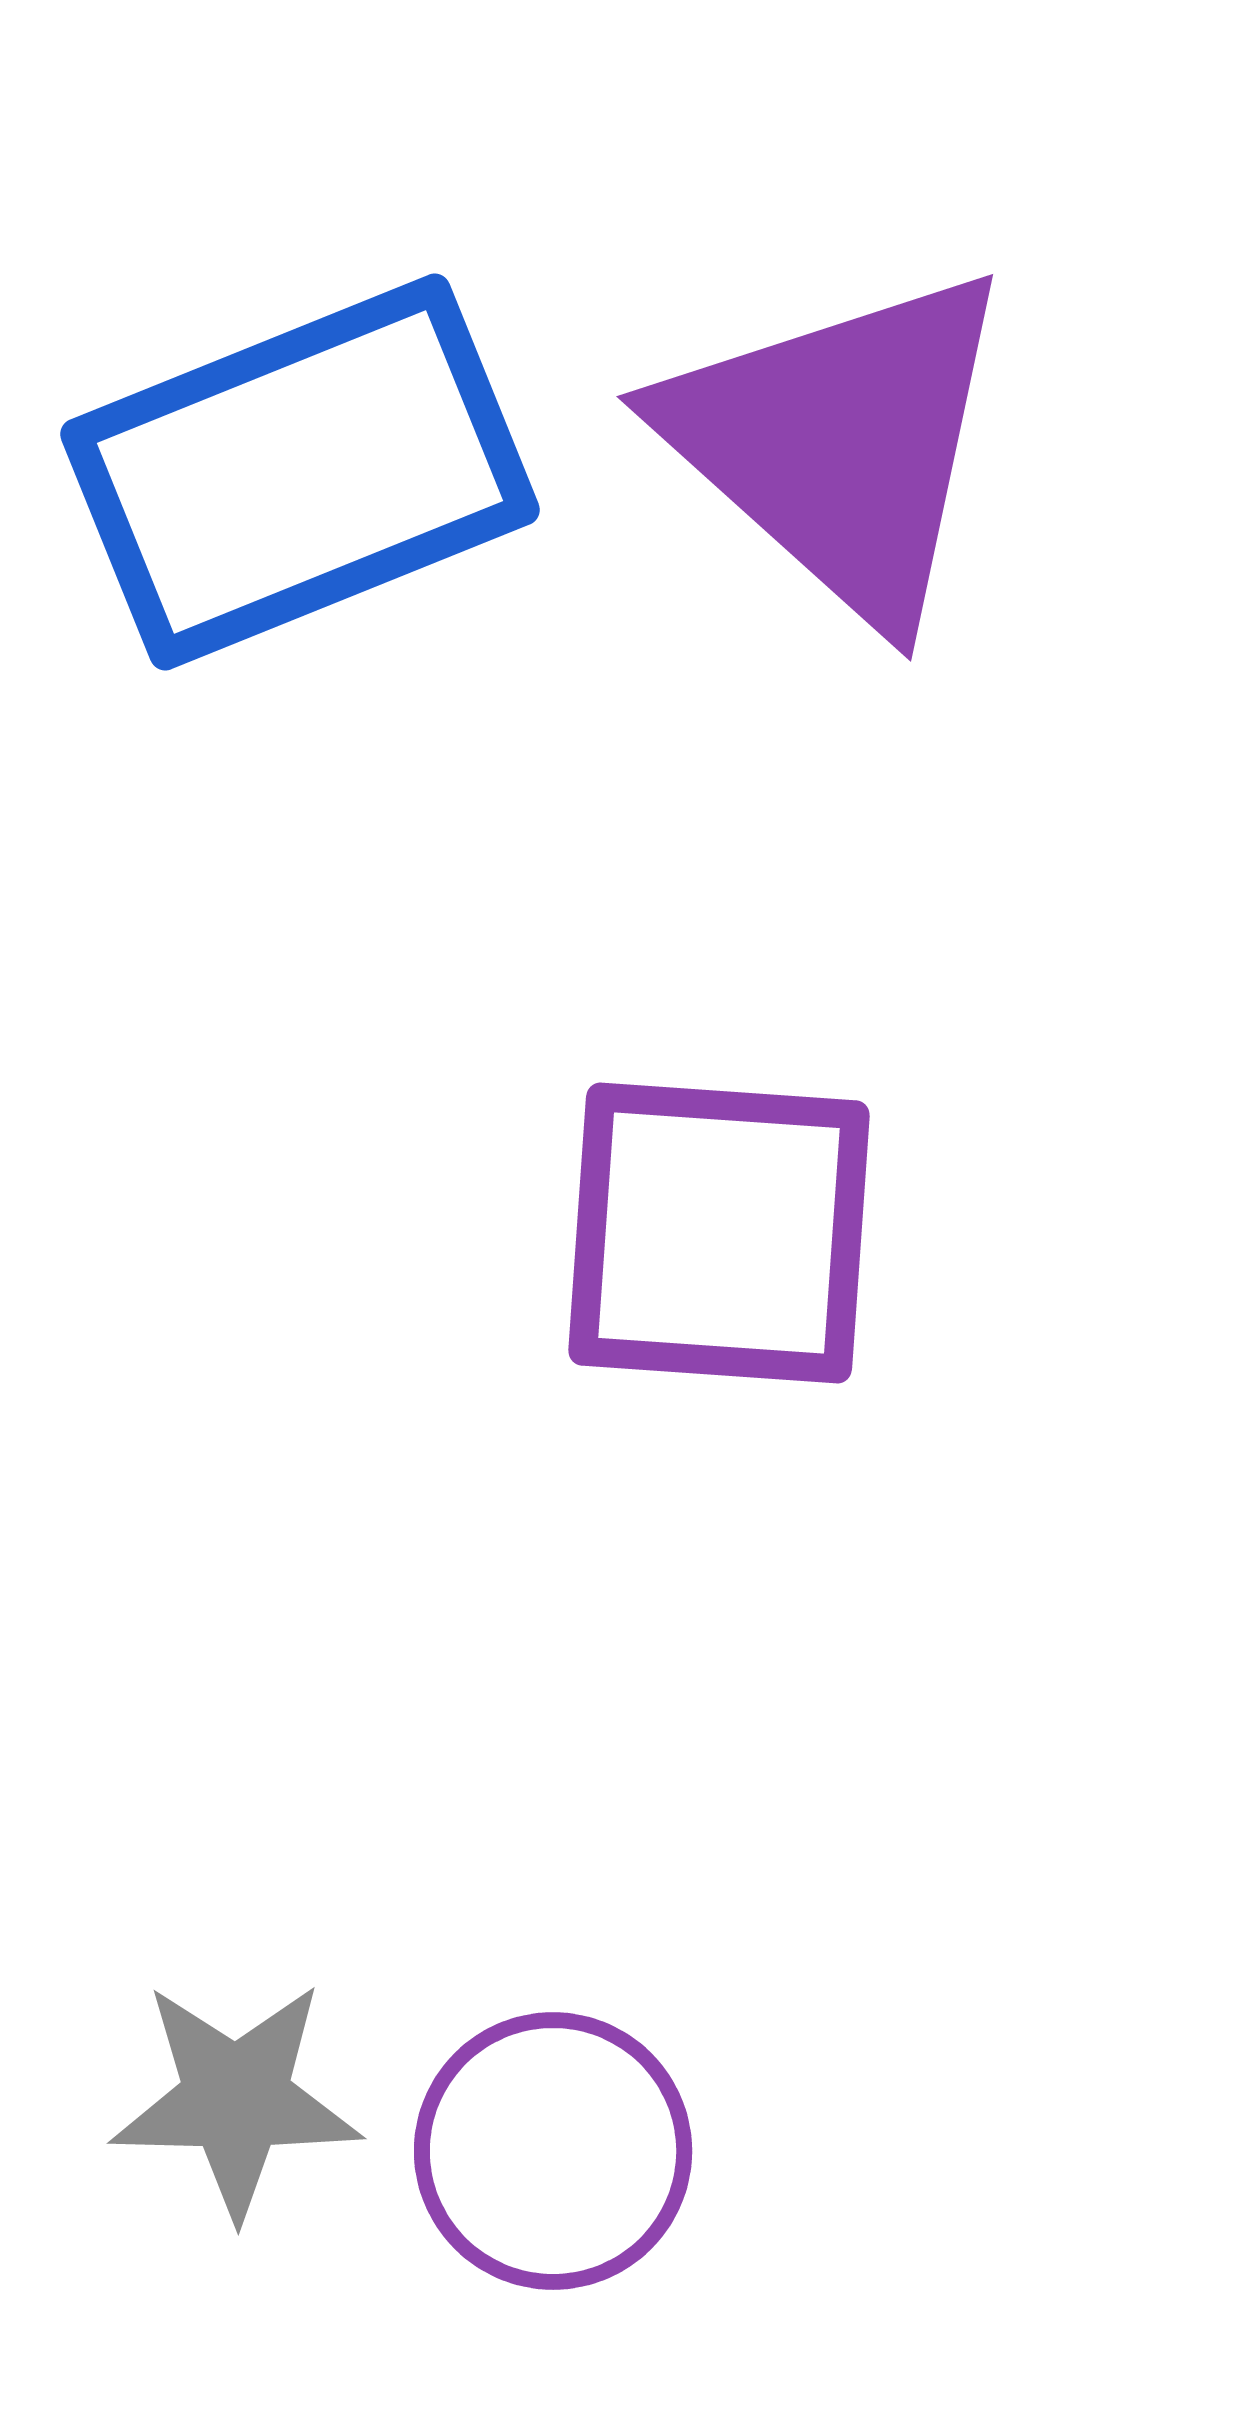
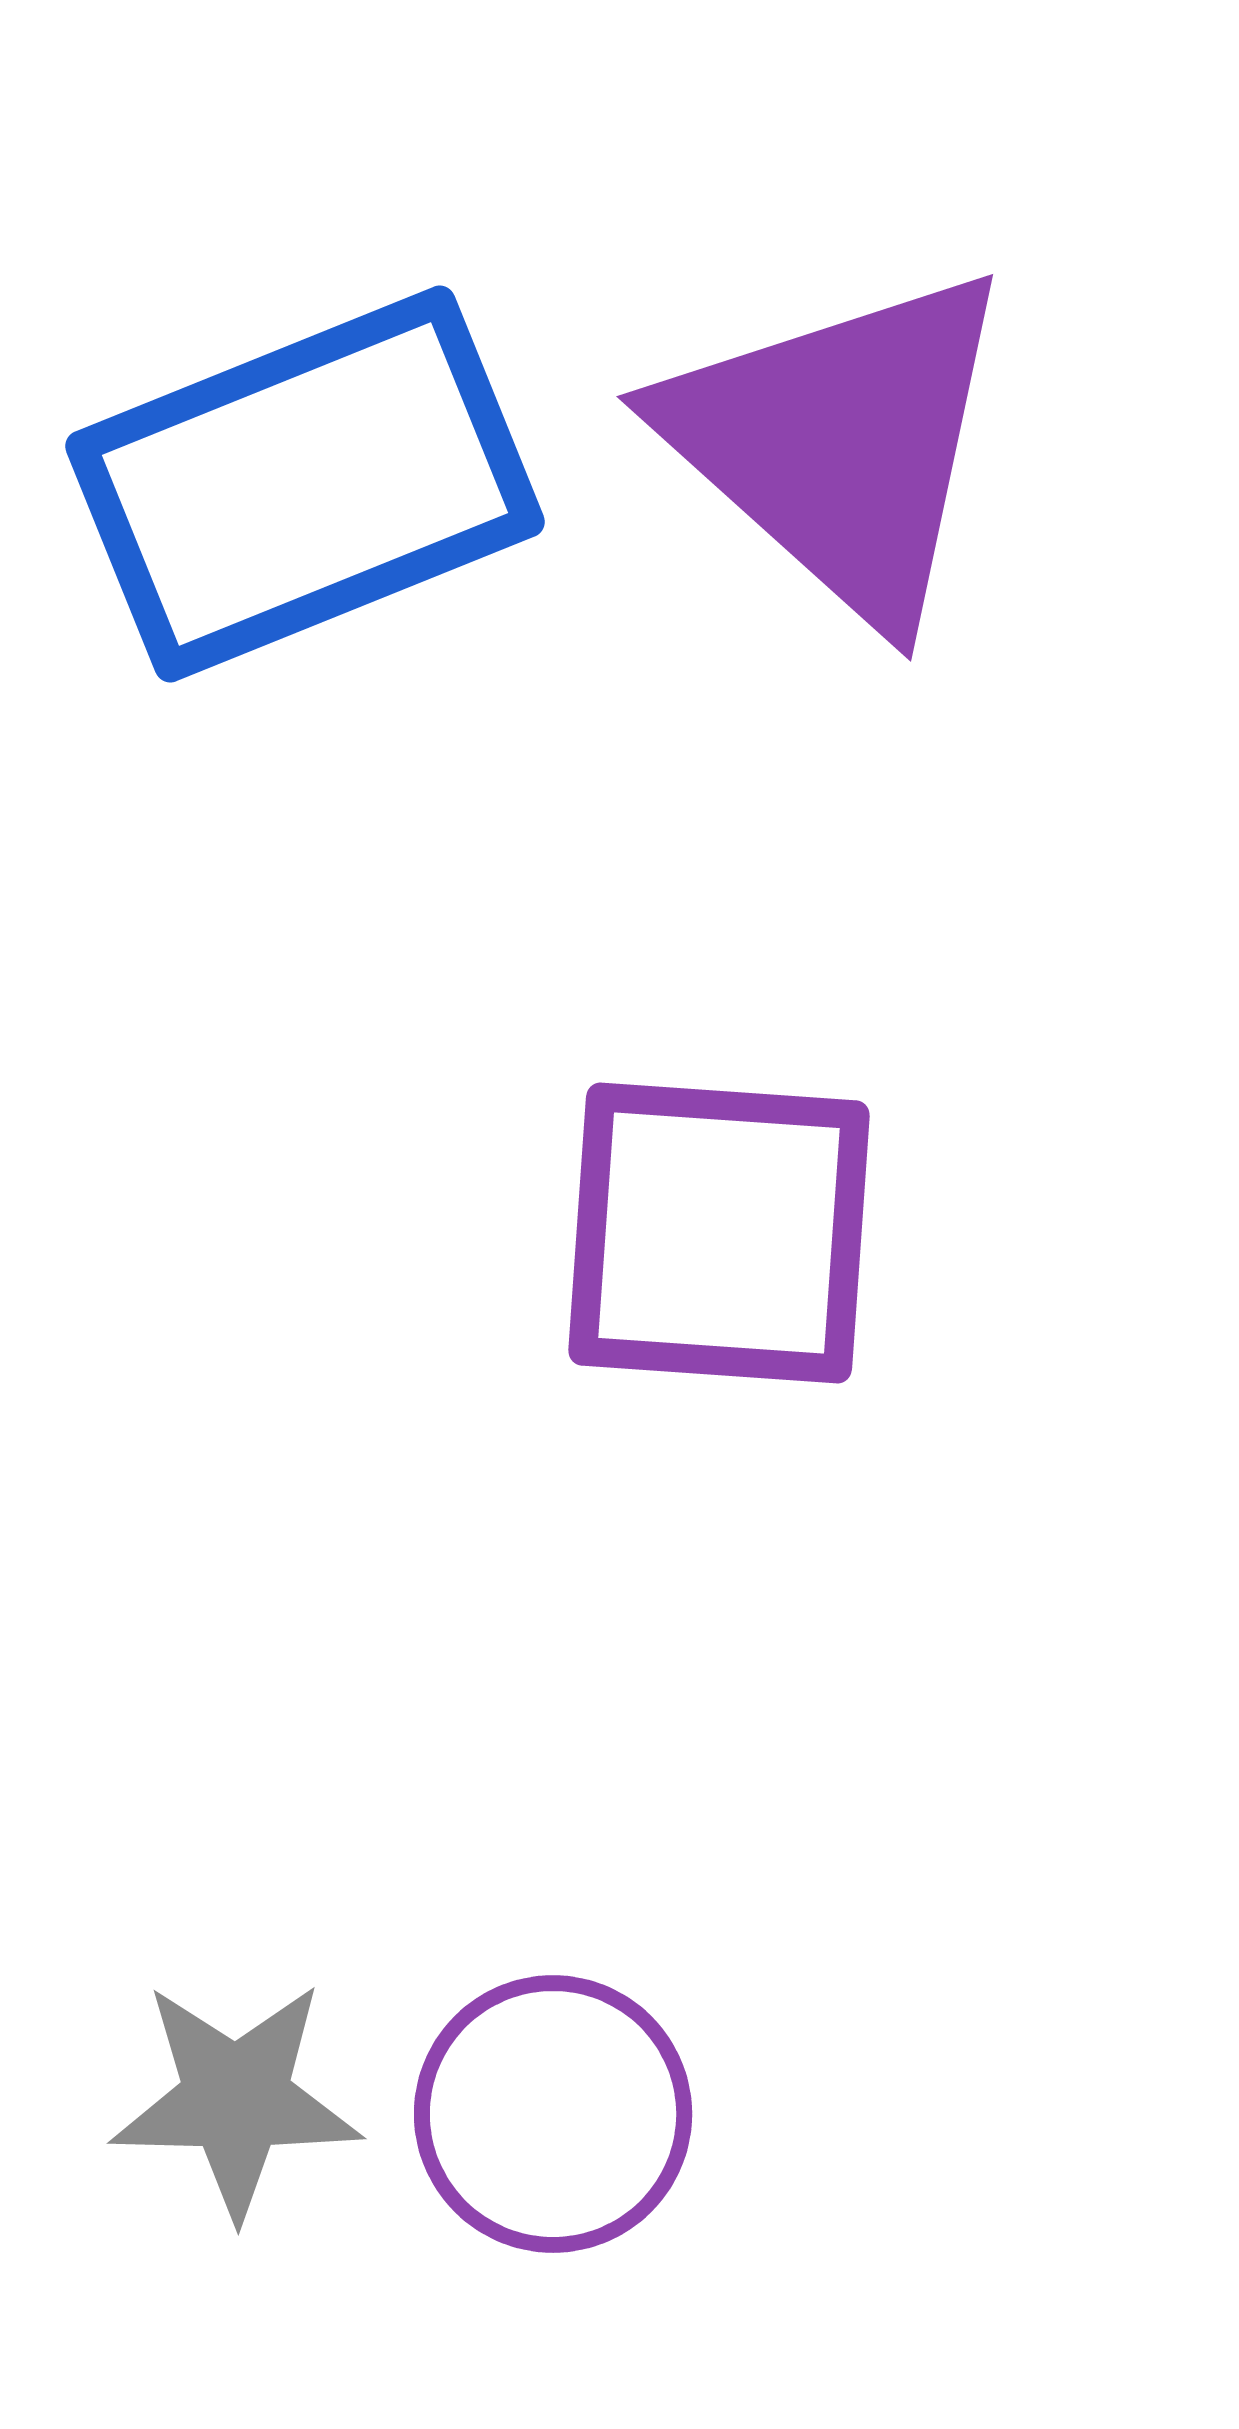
blue rectangle: moved 5 px right, 12 px down
purple circle: moved 37 px up
